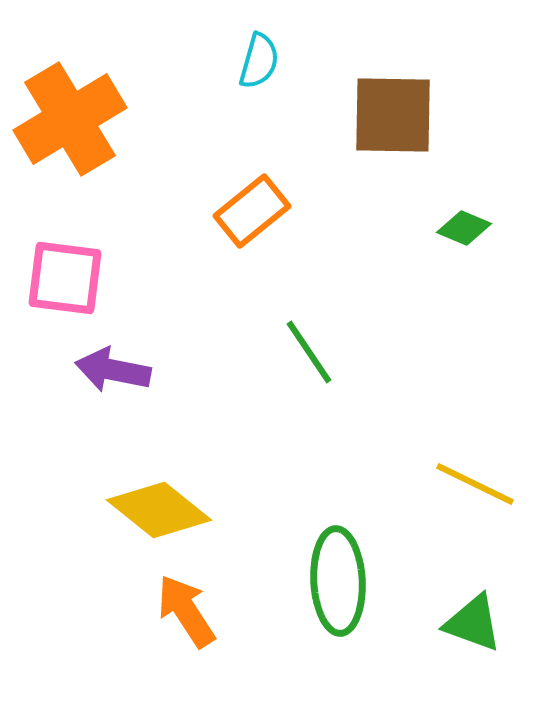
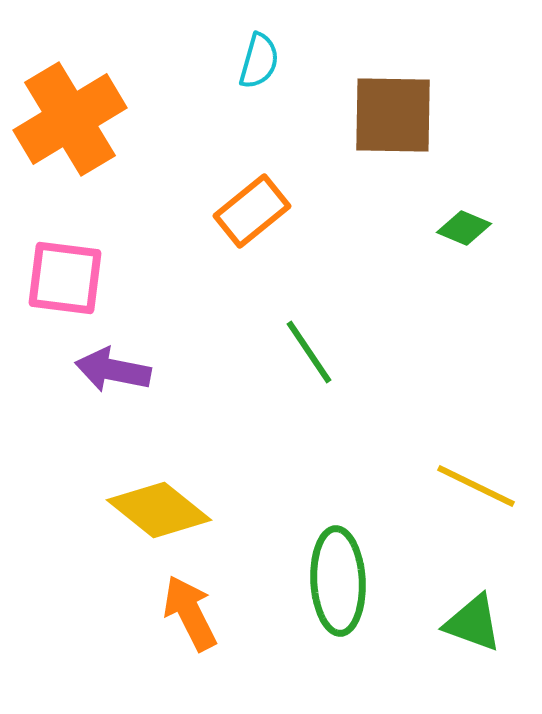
yellow line: moved 1 px right, 2 px down
orange arrow: moved 4 px right, 2 px down; rotated 6 degrees clockwise
